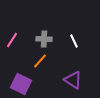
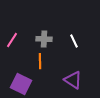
orange line: rotated 42 degrees counterclockwise
